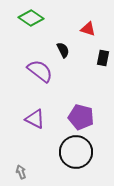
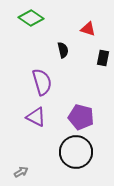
black semicircle: rotated 14 degrees clockwise
purple semicircle: moved 2 px right, 11 px down; rotated 36 degrees clockwise
purple triangle: moved 1 px right, 2 px up
gray arrow: rotated 80 degrees clockwise
